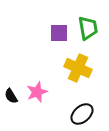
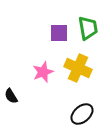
pink star: moved 6 px right, 20 px up
